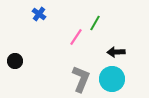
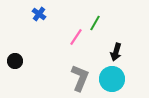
black arrow: rotated 72 degrees counterclockwise
gray L-shape: moved 1 px left, 1 px up
